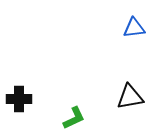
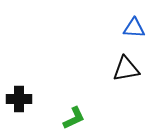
blue triangle: rotated 10 degrees clockwise
black triangle: moved 4 px left, 28 px up
